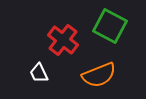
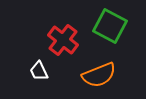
white trapezoid: moved 2 px up
